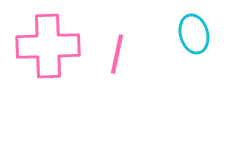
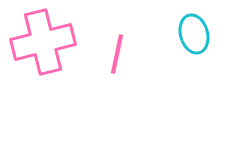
pink cross: moved 5 px left, 4 px up; rotated 12 degrees counterclockwise
